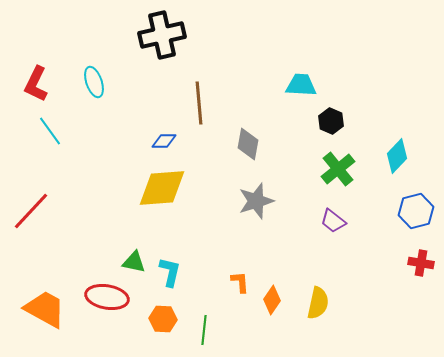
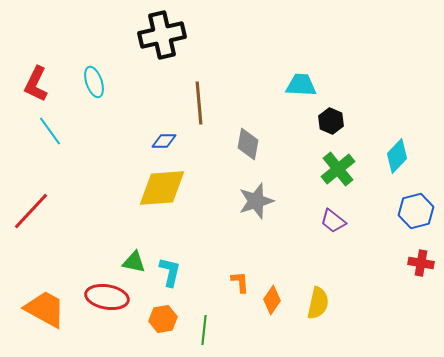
orange hexagon: rotated 12 degrees counterclockwise
